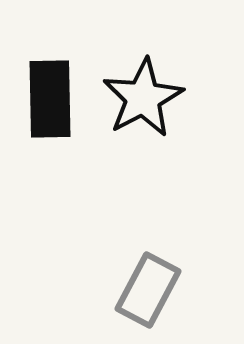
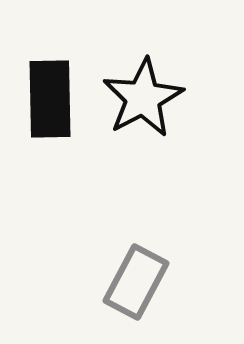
gray rectangle: moved 12 px left, 8 px up
